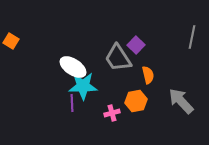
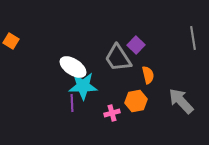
gray line: moved 1 px right, 1 px down; rotated 20 degrees counterclockwise
